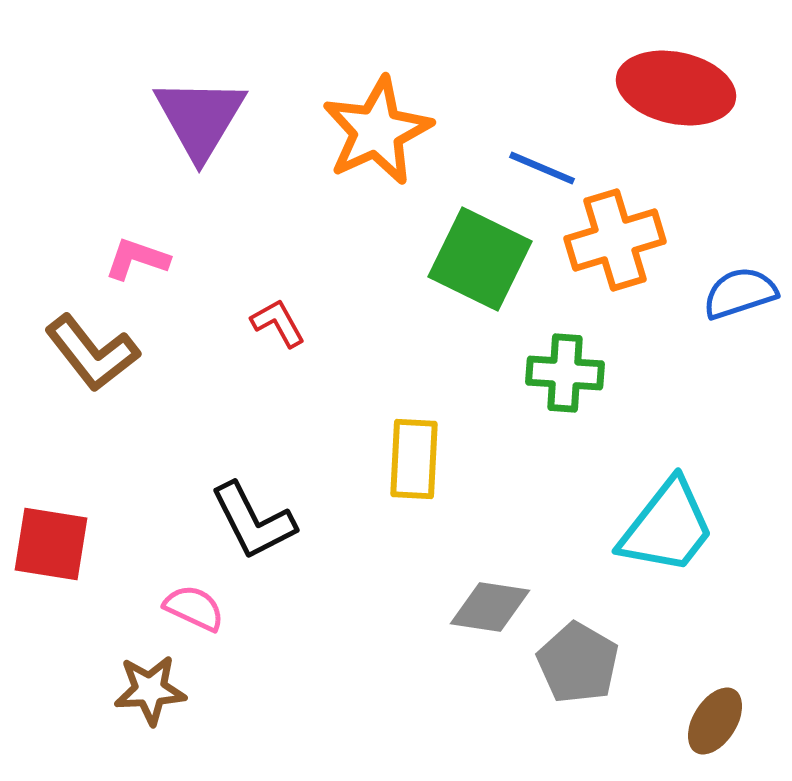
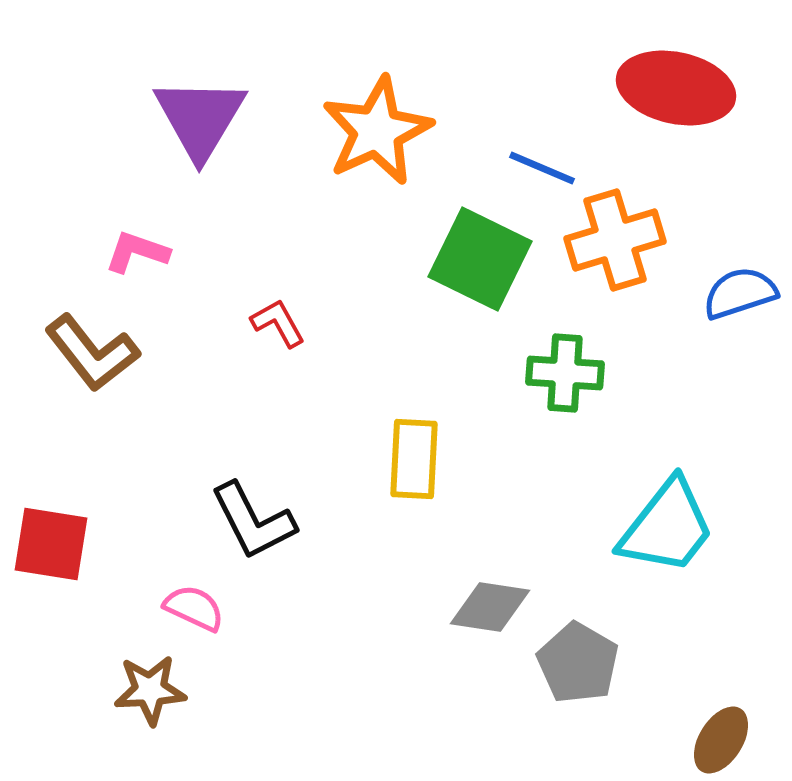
pink L-shape: moved 7 px up
brown ellipse: moved 6 px right, 19 px down
